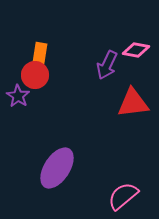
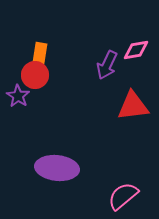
pink diamond: rotated 20 degrees counterclockwise
red triangle: moved 3 px down
purple ellipse: rotated 63 degrees clockwise
